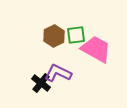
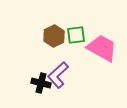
pink trapezoid: moved 6 px right, 1 px up
purple L-shape: moved 2 px down; rotated 68 degrees counterclockwise
black cross: rotated 24 degrees counterclockwise
